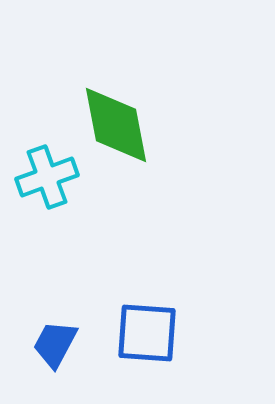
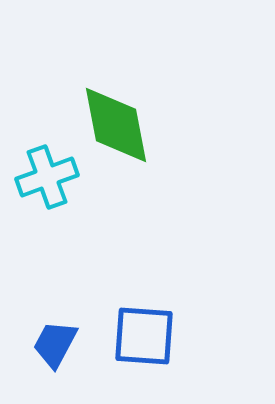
blue square: moved 3 px left, 3 px down
